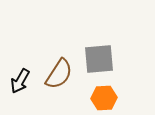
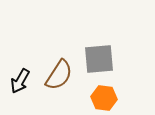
brown semicircle: moved 1 px down
orange hexagon: rotated 10 degrees clockwise
